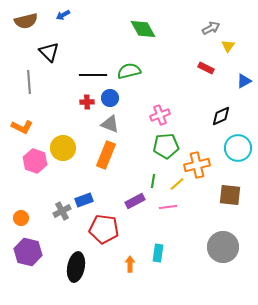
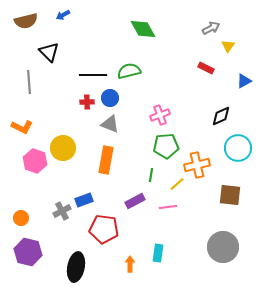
orange rectangle: moved 5 px down; rotated 12 degrees counterclockwise
green line: moved 2 px left, 6 px up
